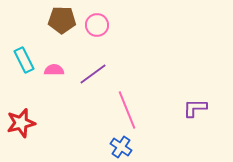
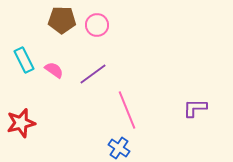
pink semicircle: rotated 36 degrees clockwise
blue cross: moved 2 px left, 1 px down
